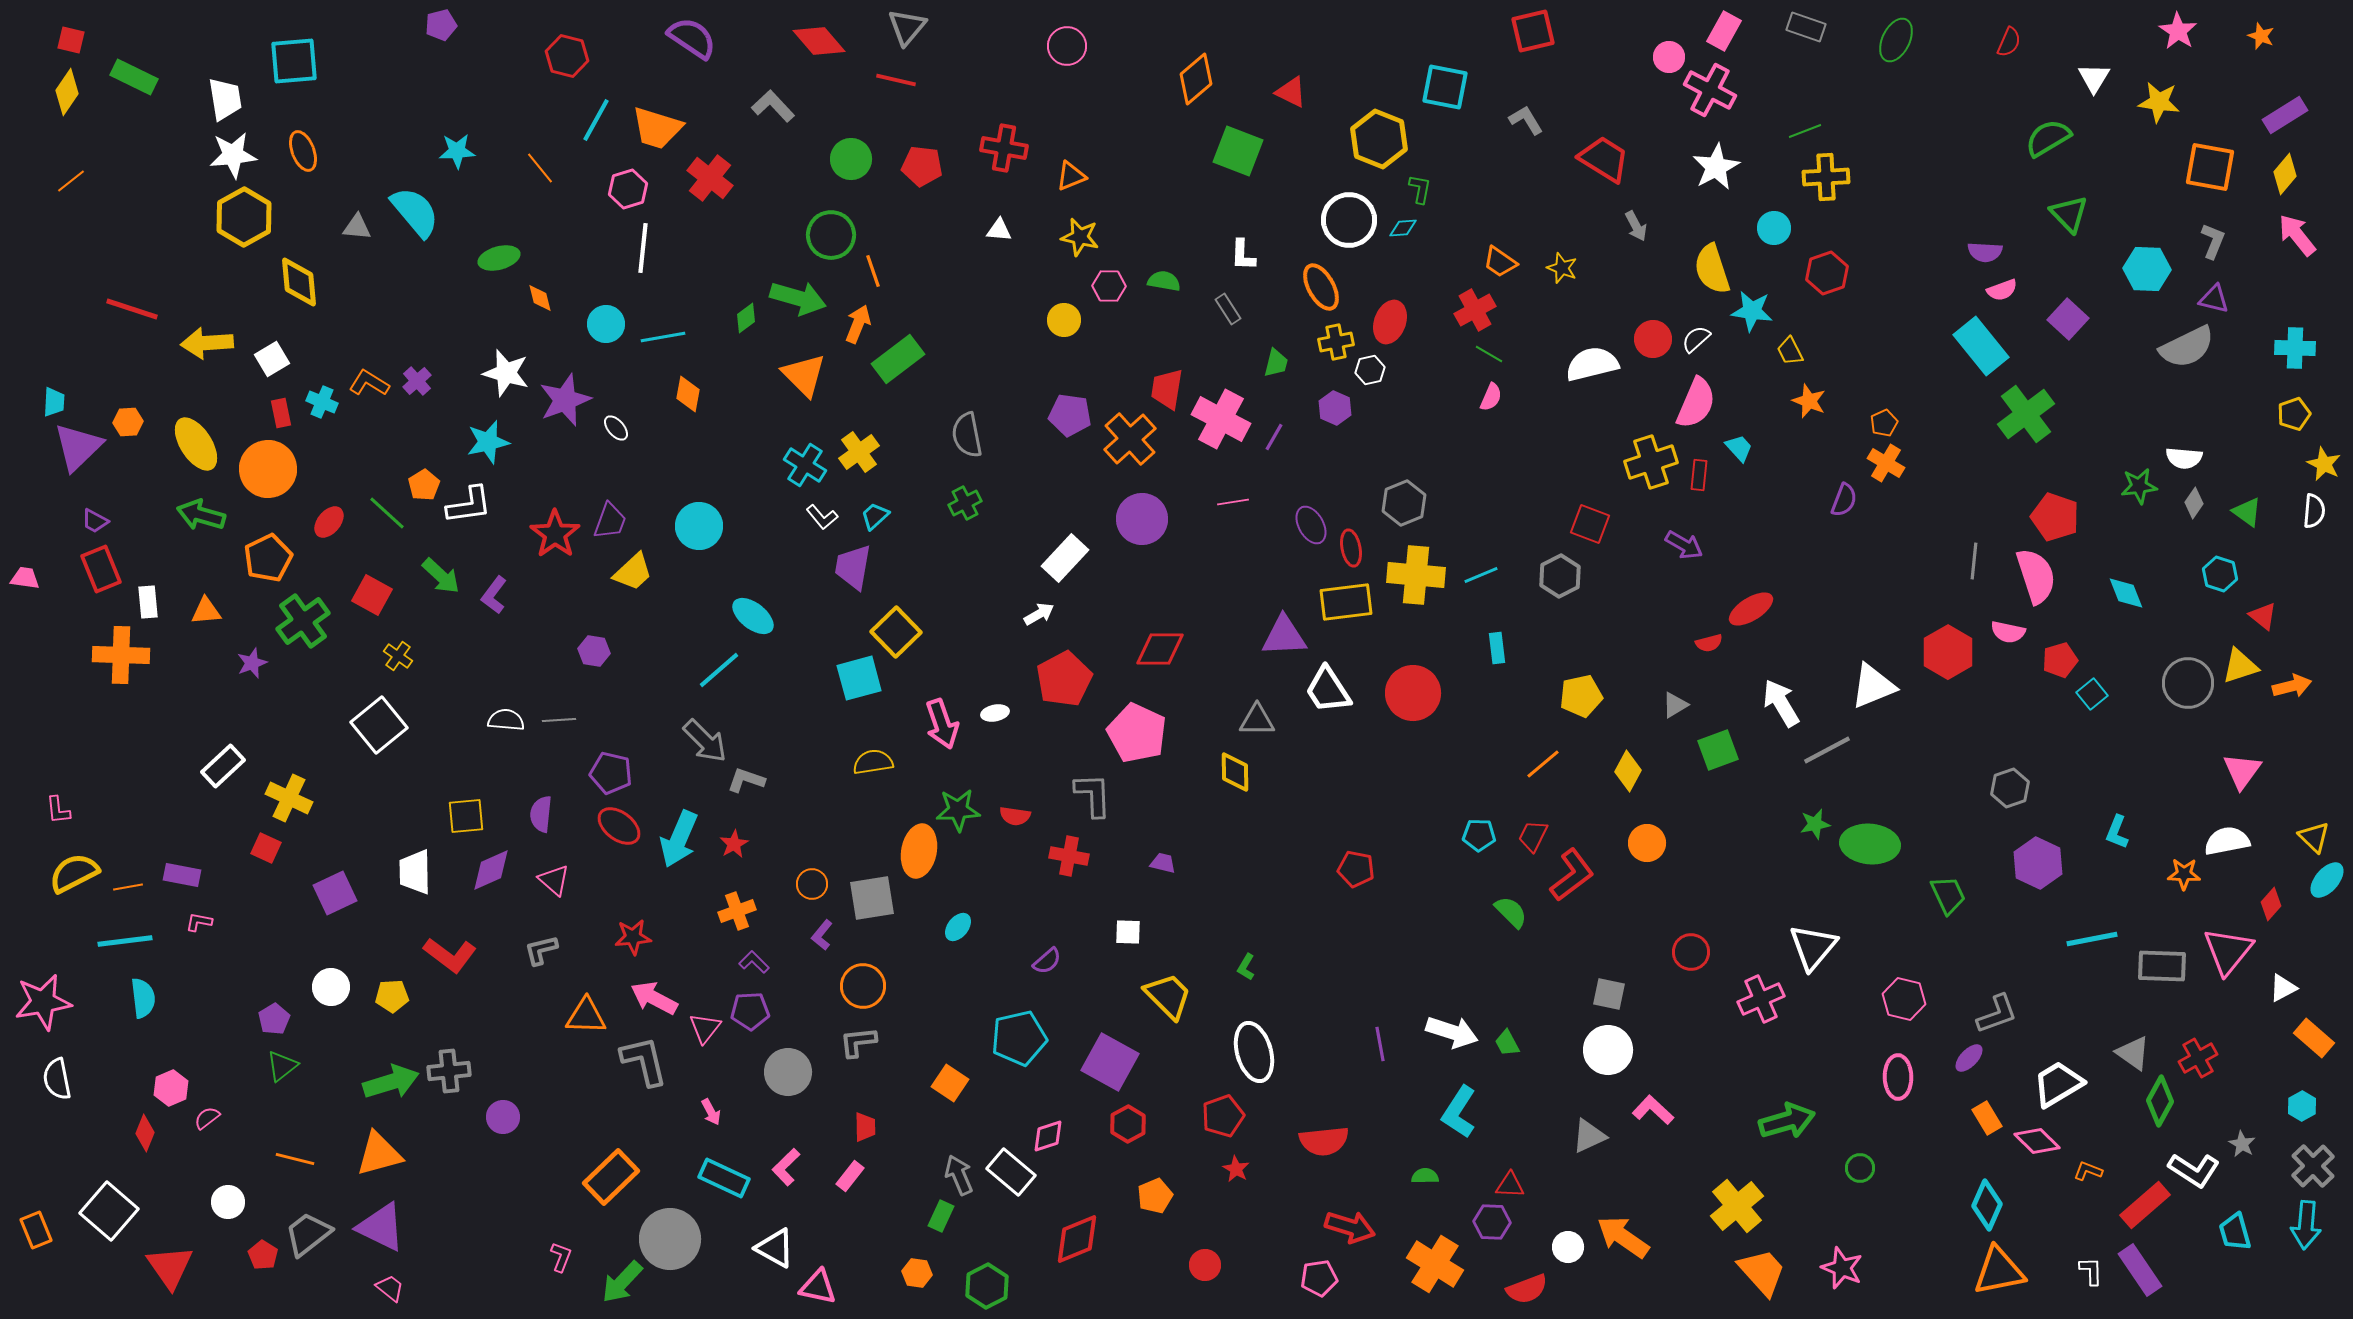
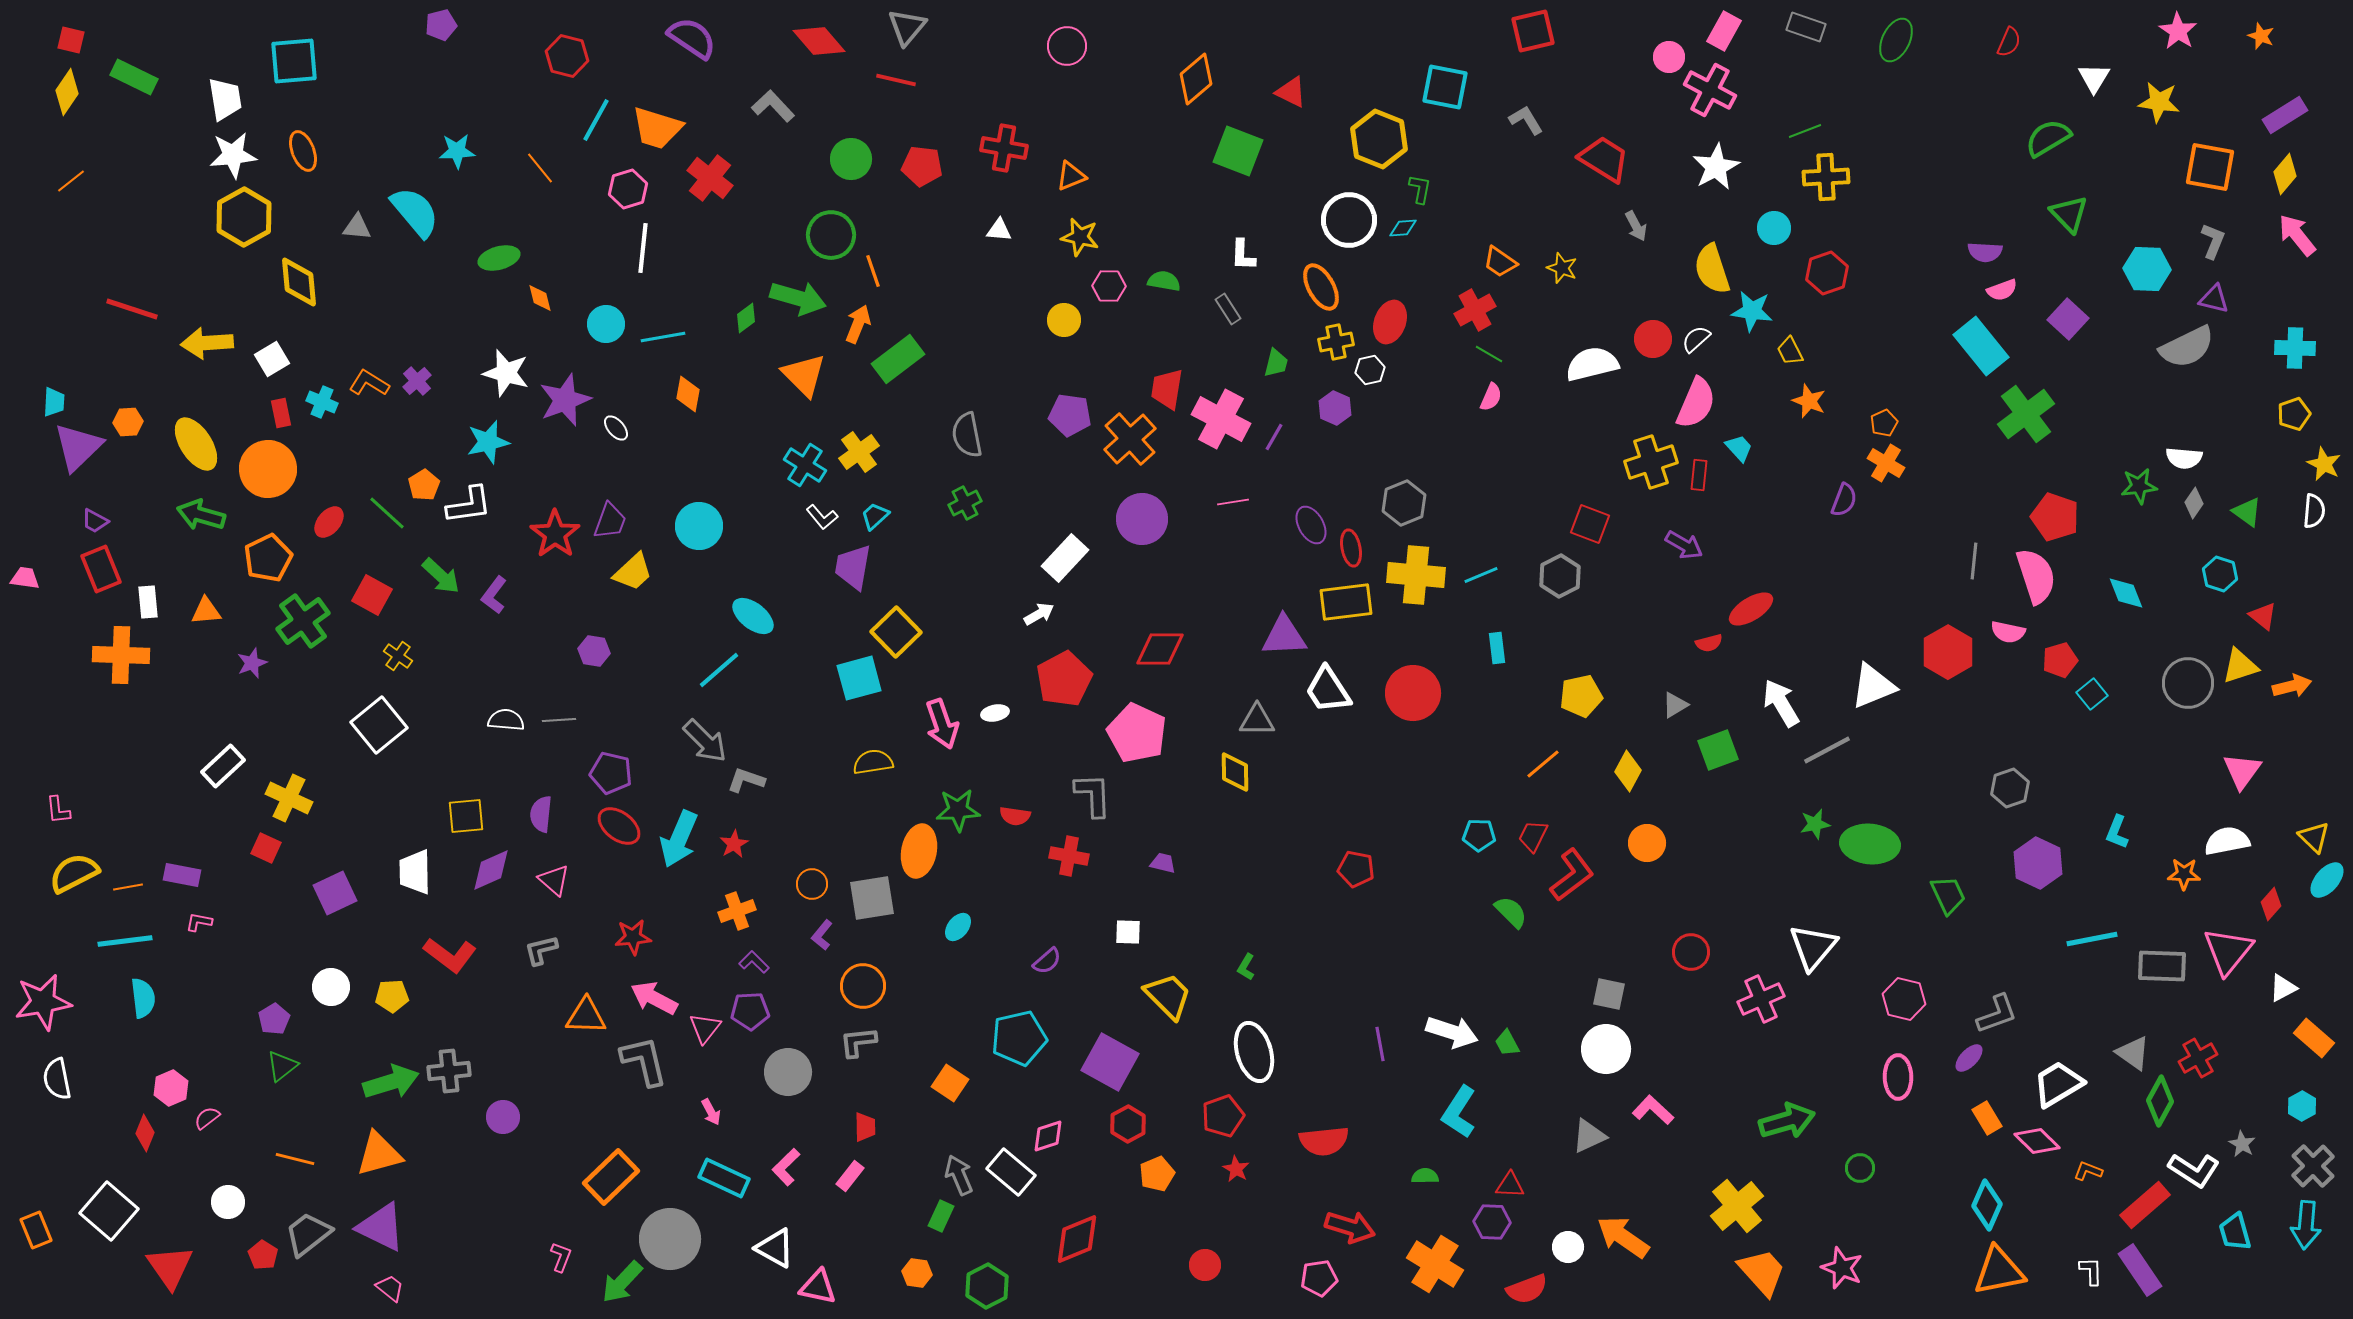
white circle at (1608, 1050): moved 2 px left, 1 px up
orange pentagon at (1155, 1196): moved 2 px right, 22 px up
